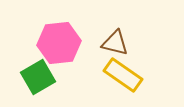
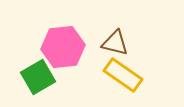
pink hexagon: moved 4 px right, 4 px down
